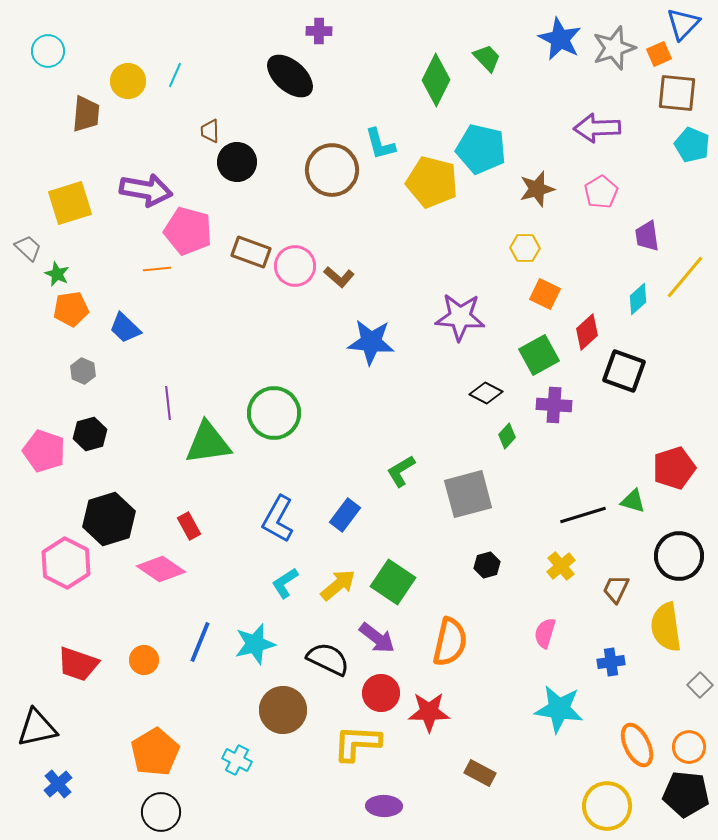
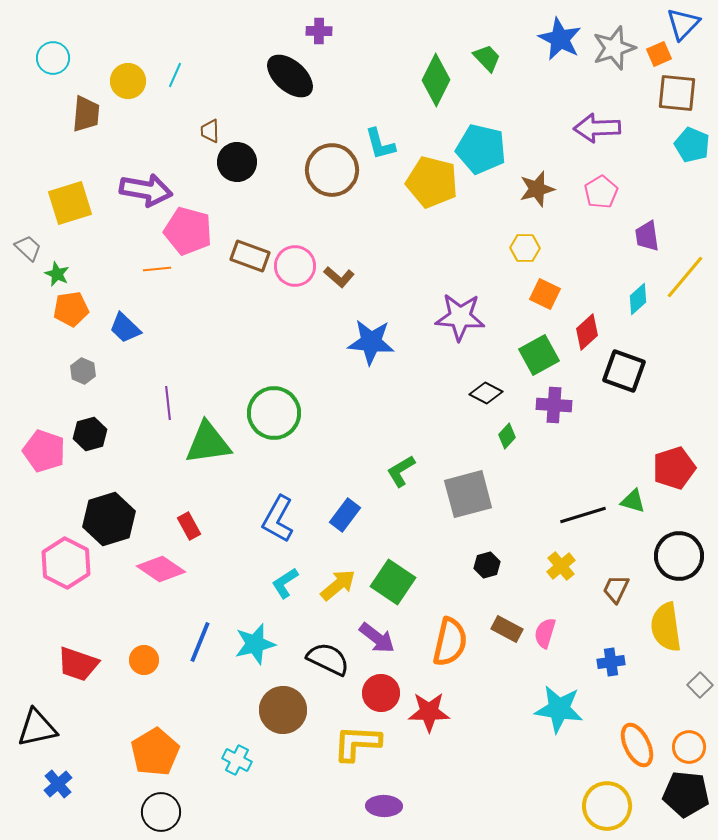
cyan circle at (48, 51): moved 5 px right, 7 px down
brown rectangle at (251, 252): moved 1 px left, 4 px down
brown rectangle at (480, 773): moved 27 px right, 144 px up
